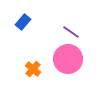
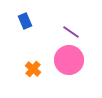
blue rectangle: moved 2 px right, 1 px up; rotated 63 degrees counterclockwise
pink circle: moved 1 px right, 1 px down
